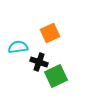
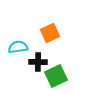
black cross: moved 1 px left; rotated 18 degrees counterclockwise
